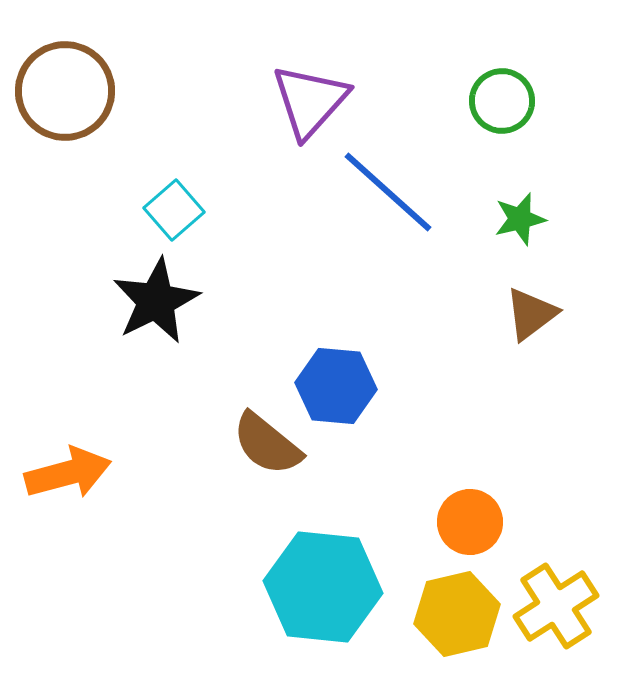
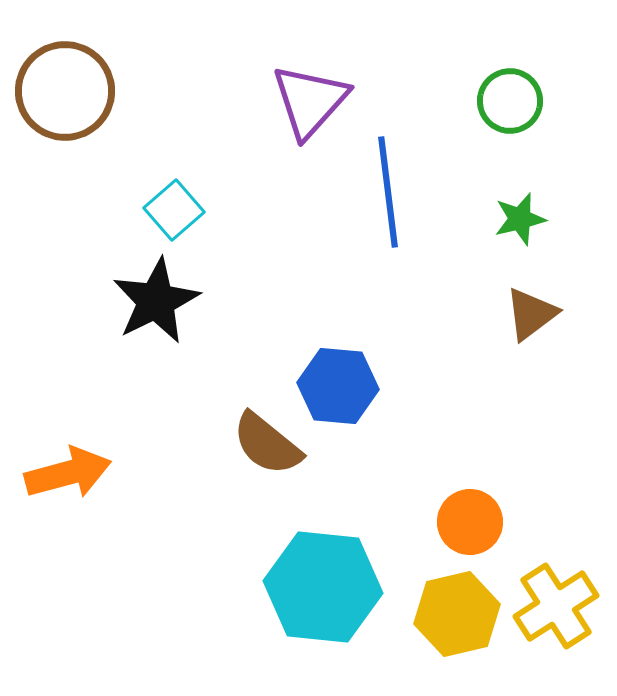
green circle: moved 8 px right
blue line: rotated 41 degrees clockwise
blue hexagon: moved 2 px right
